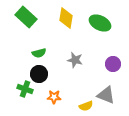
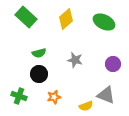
yellow diamond: moved 1 px down; rotated 40 degrees clockwise
green ellipse: moved 4 px right, 1 px up
green cross: moved 6 px left, 7 px down
orange star: rotated 16 degrees counterclockwise
